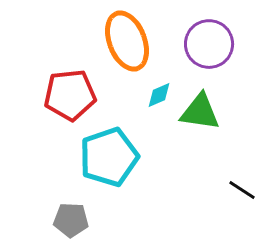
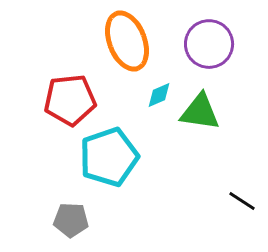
red pentagon: moved 5 px down
black line: moved 11 px down
